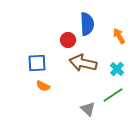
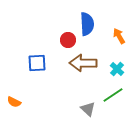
brown arrow: rotated 12 degrees counterclockwise
orange semicircle: moved 29 px left, 16 px down
